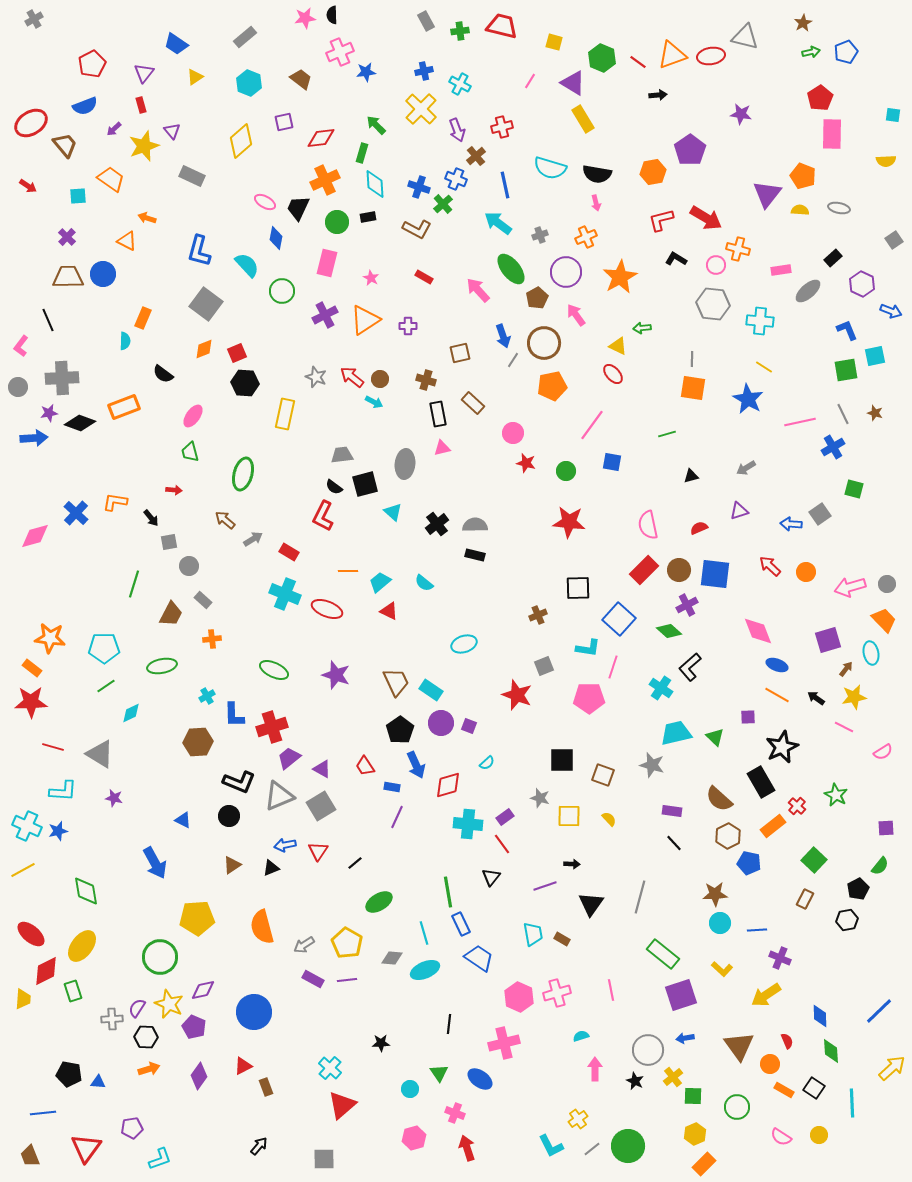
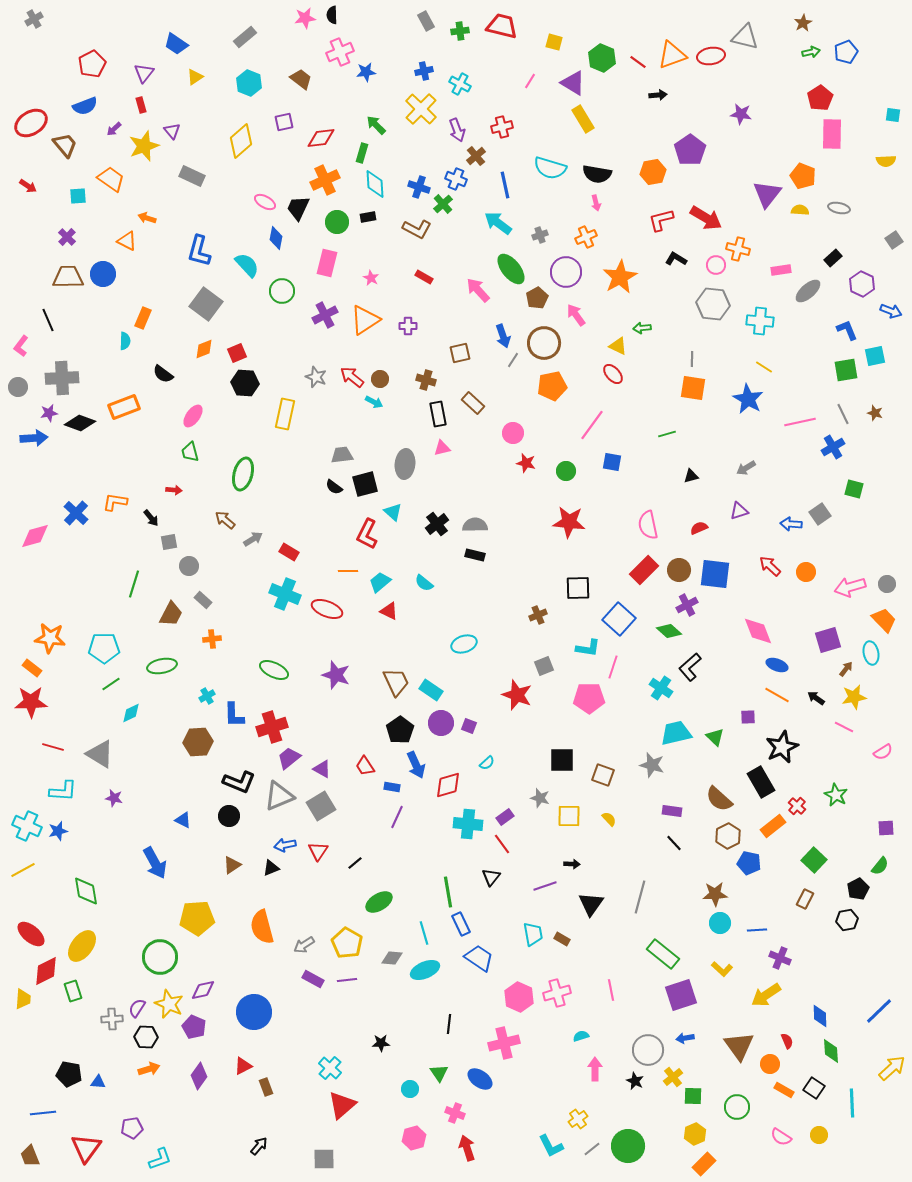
red L-shape at (323, 516): moved 44 px right, 18 px down
green line at (106, 686): moved 5 px right, 2 px up
